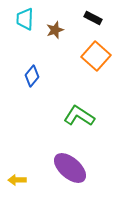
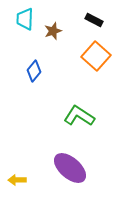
black rectangle: moved 1 px right, 2 px down
brown star: moved 2 px left, 1 px down
blue diamond: moved 2 px right, 5 px up
